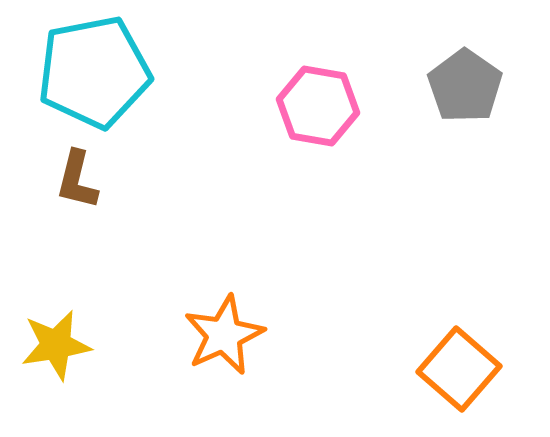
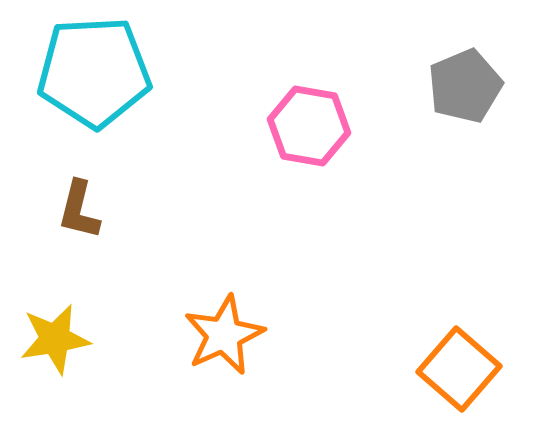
cyan pentagon: rotated 8 degrees clockwise
gray pentagon: rotated 14 degrees clockwise
pink hexagon: moved 9 px left, 20 px down
brown L-shape: moved 2 px right, 30 px down
yellow star: moved 1 px left, 6 px up
